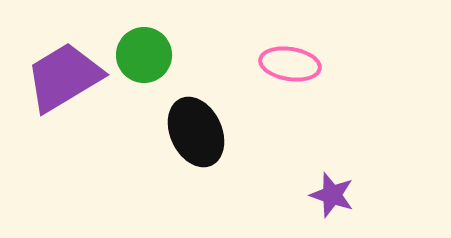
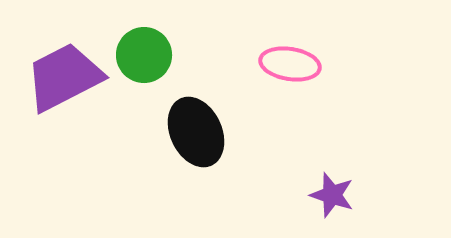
purple trapezoid: rotated 4 degrees clockwise
